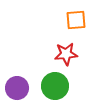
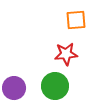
purple circle: moved 3 px left
